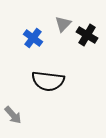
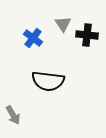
gray triangle: rotated 18 degrees counterclockwise
black cross: rotated 25 degrees counterclockwise
gray arrow: rotated 12 degrees clockwise
